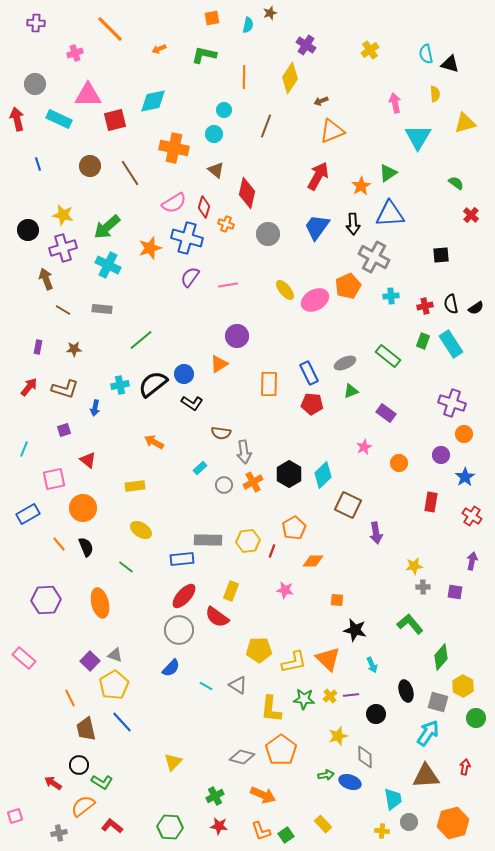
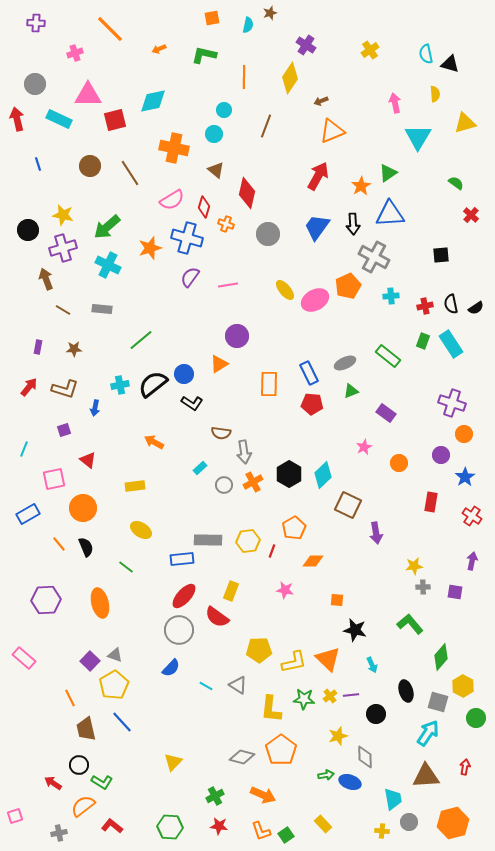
pink semicircle at (174, 203): moved 2 px left, 3 px up
